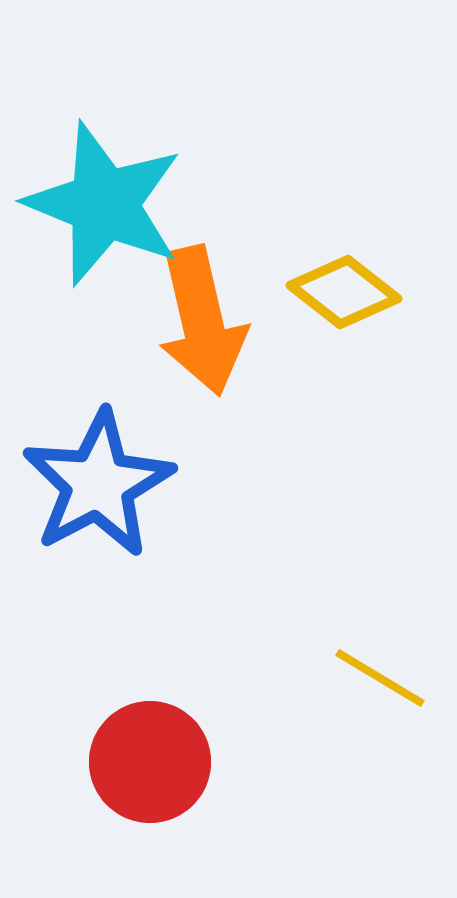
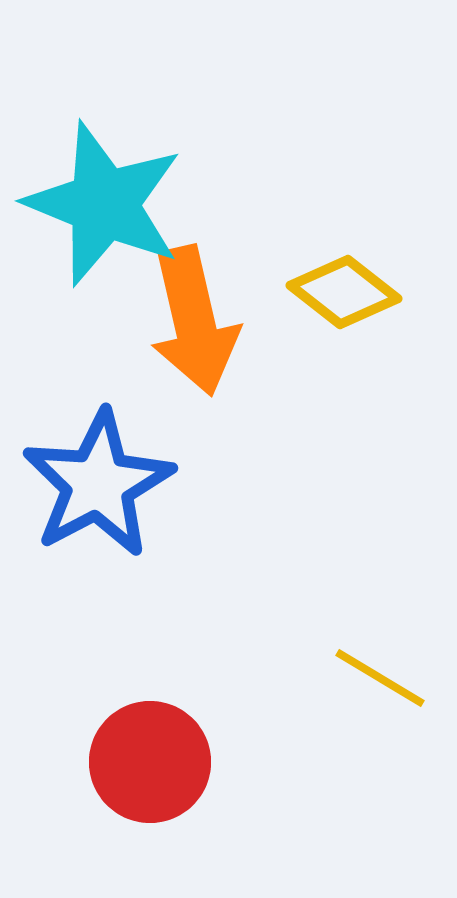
orange arrow: moved 8 px left
